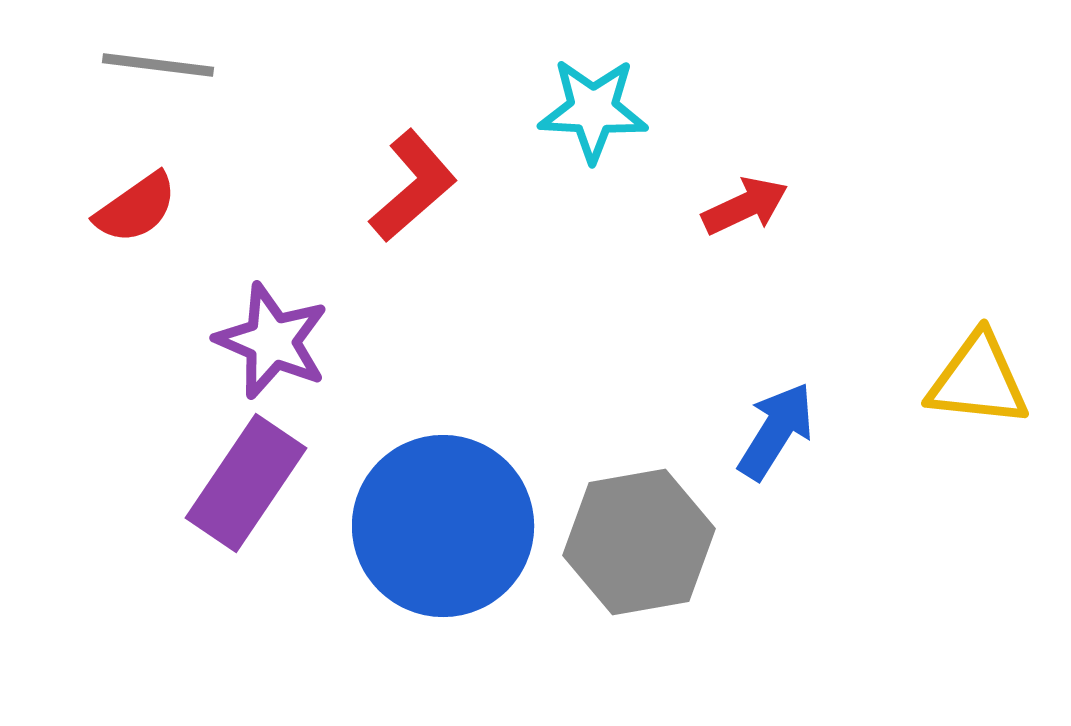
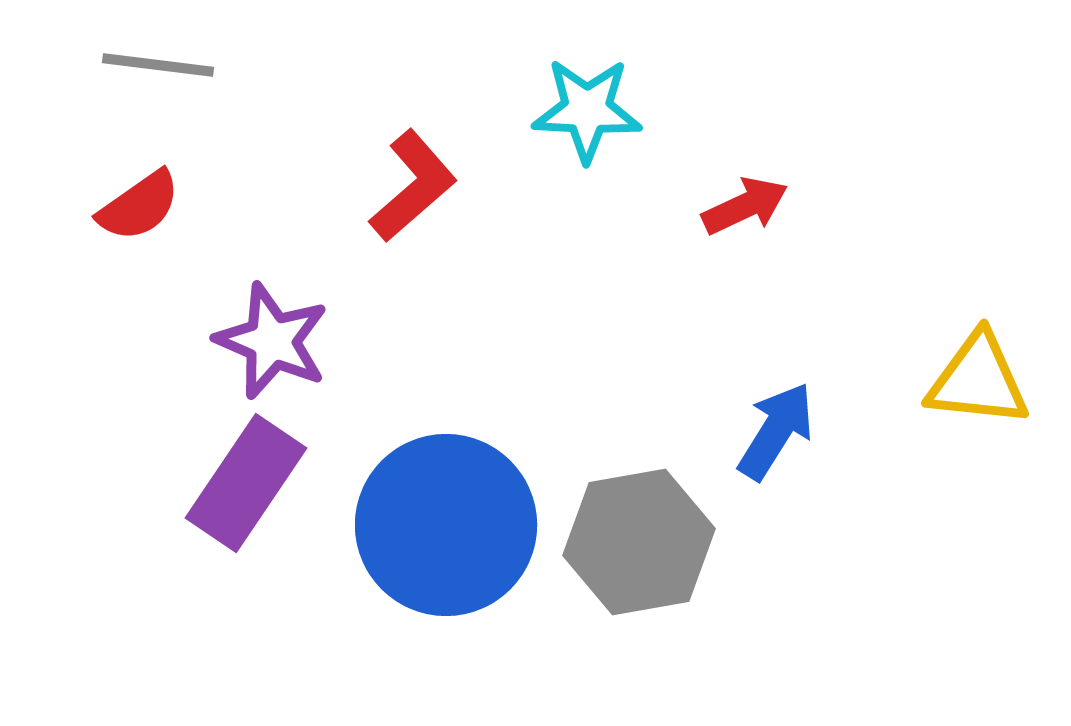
cyan star: moved 6 px left
red semicircle: moved 3 px right, 2 px up
blue circle: moved 3 px right, 1 px up
